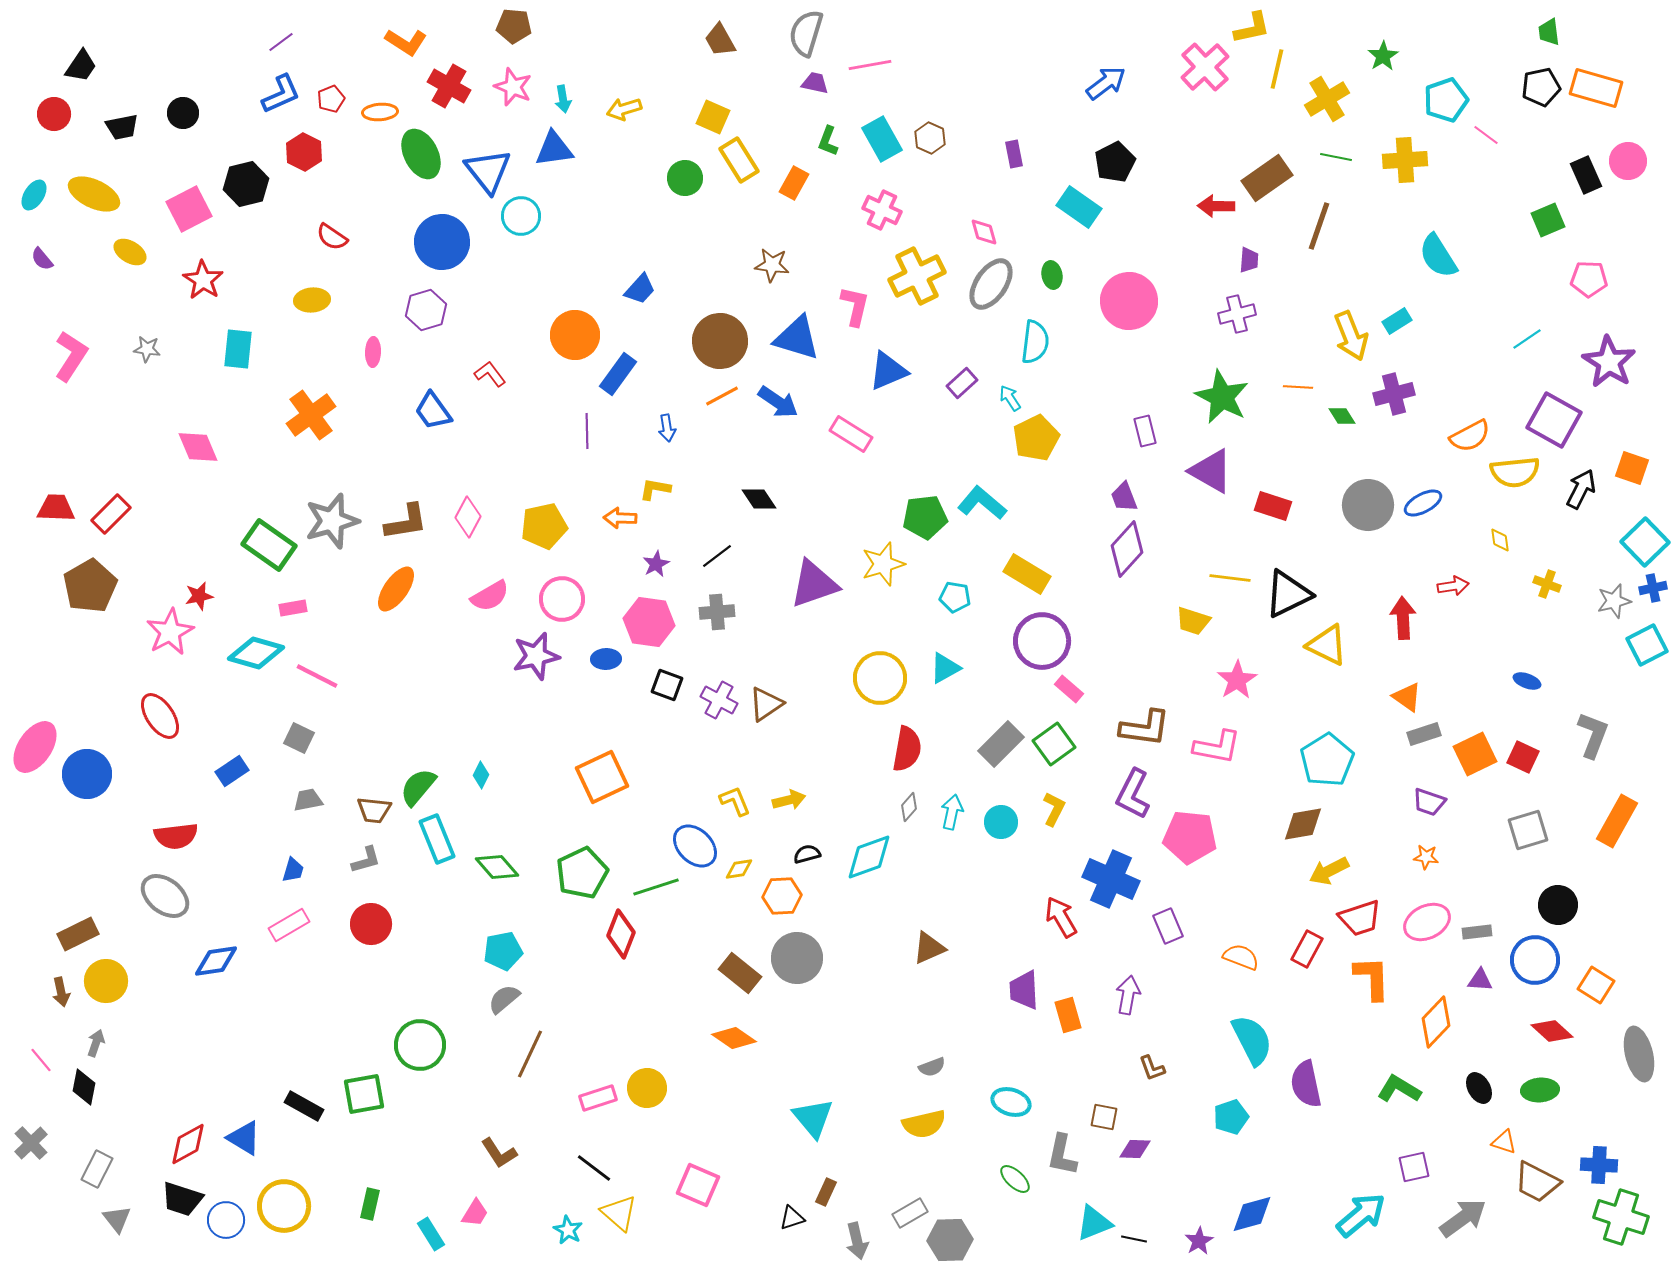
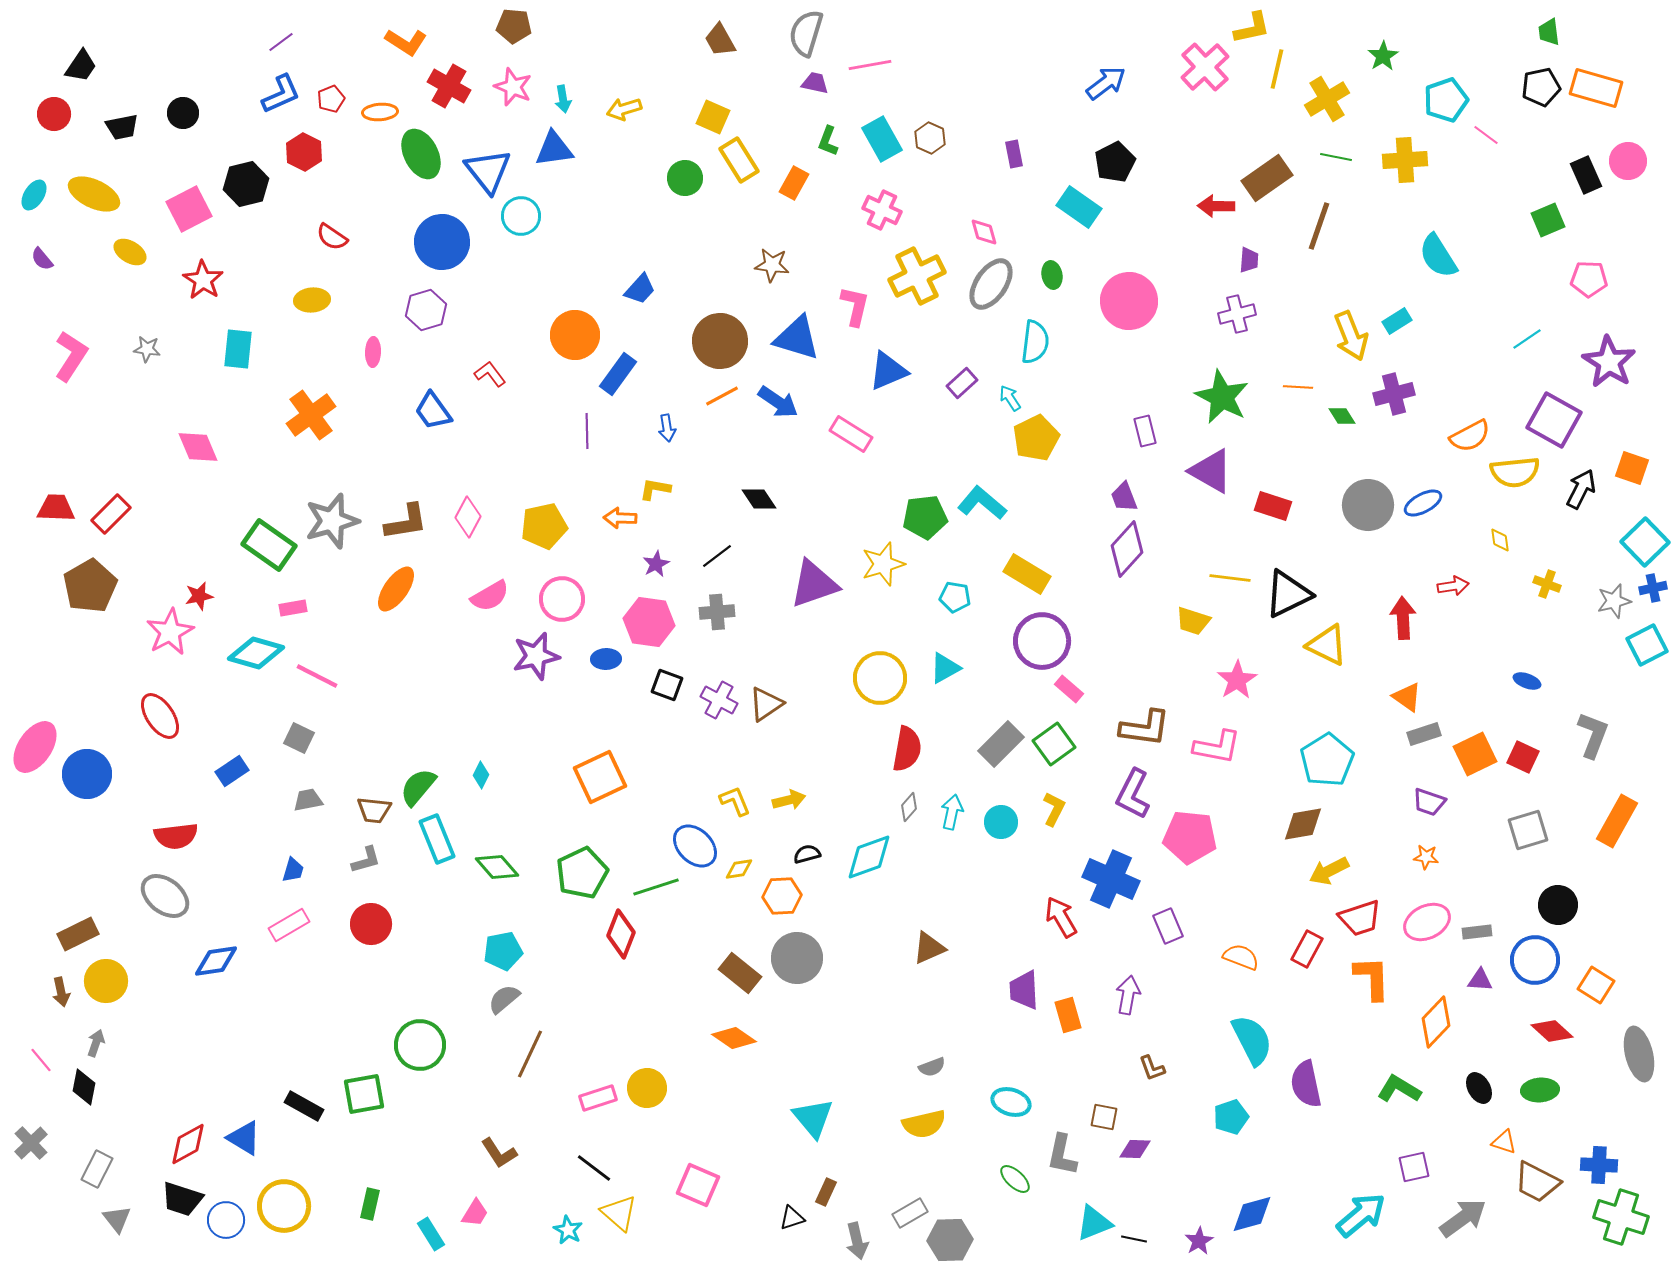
orange square at (602, 777): moved 2 px left
